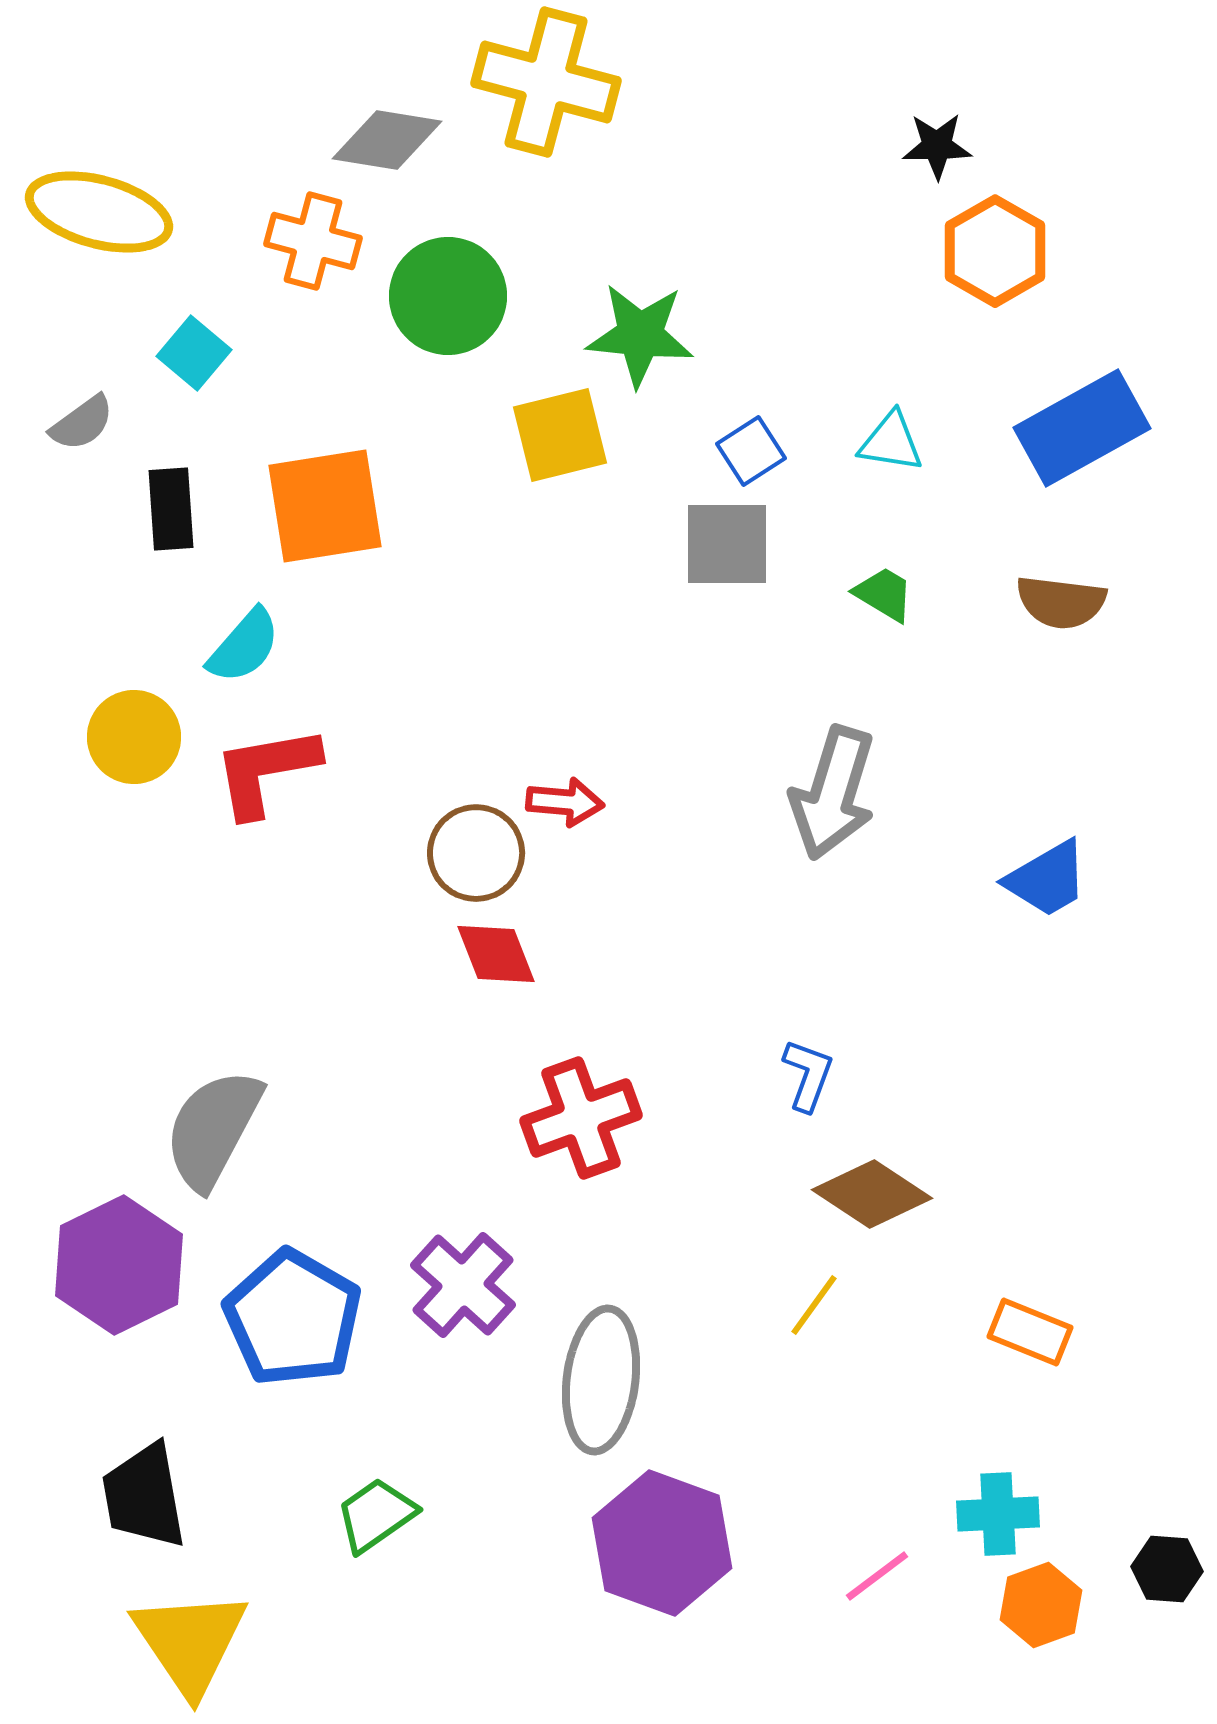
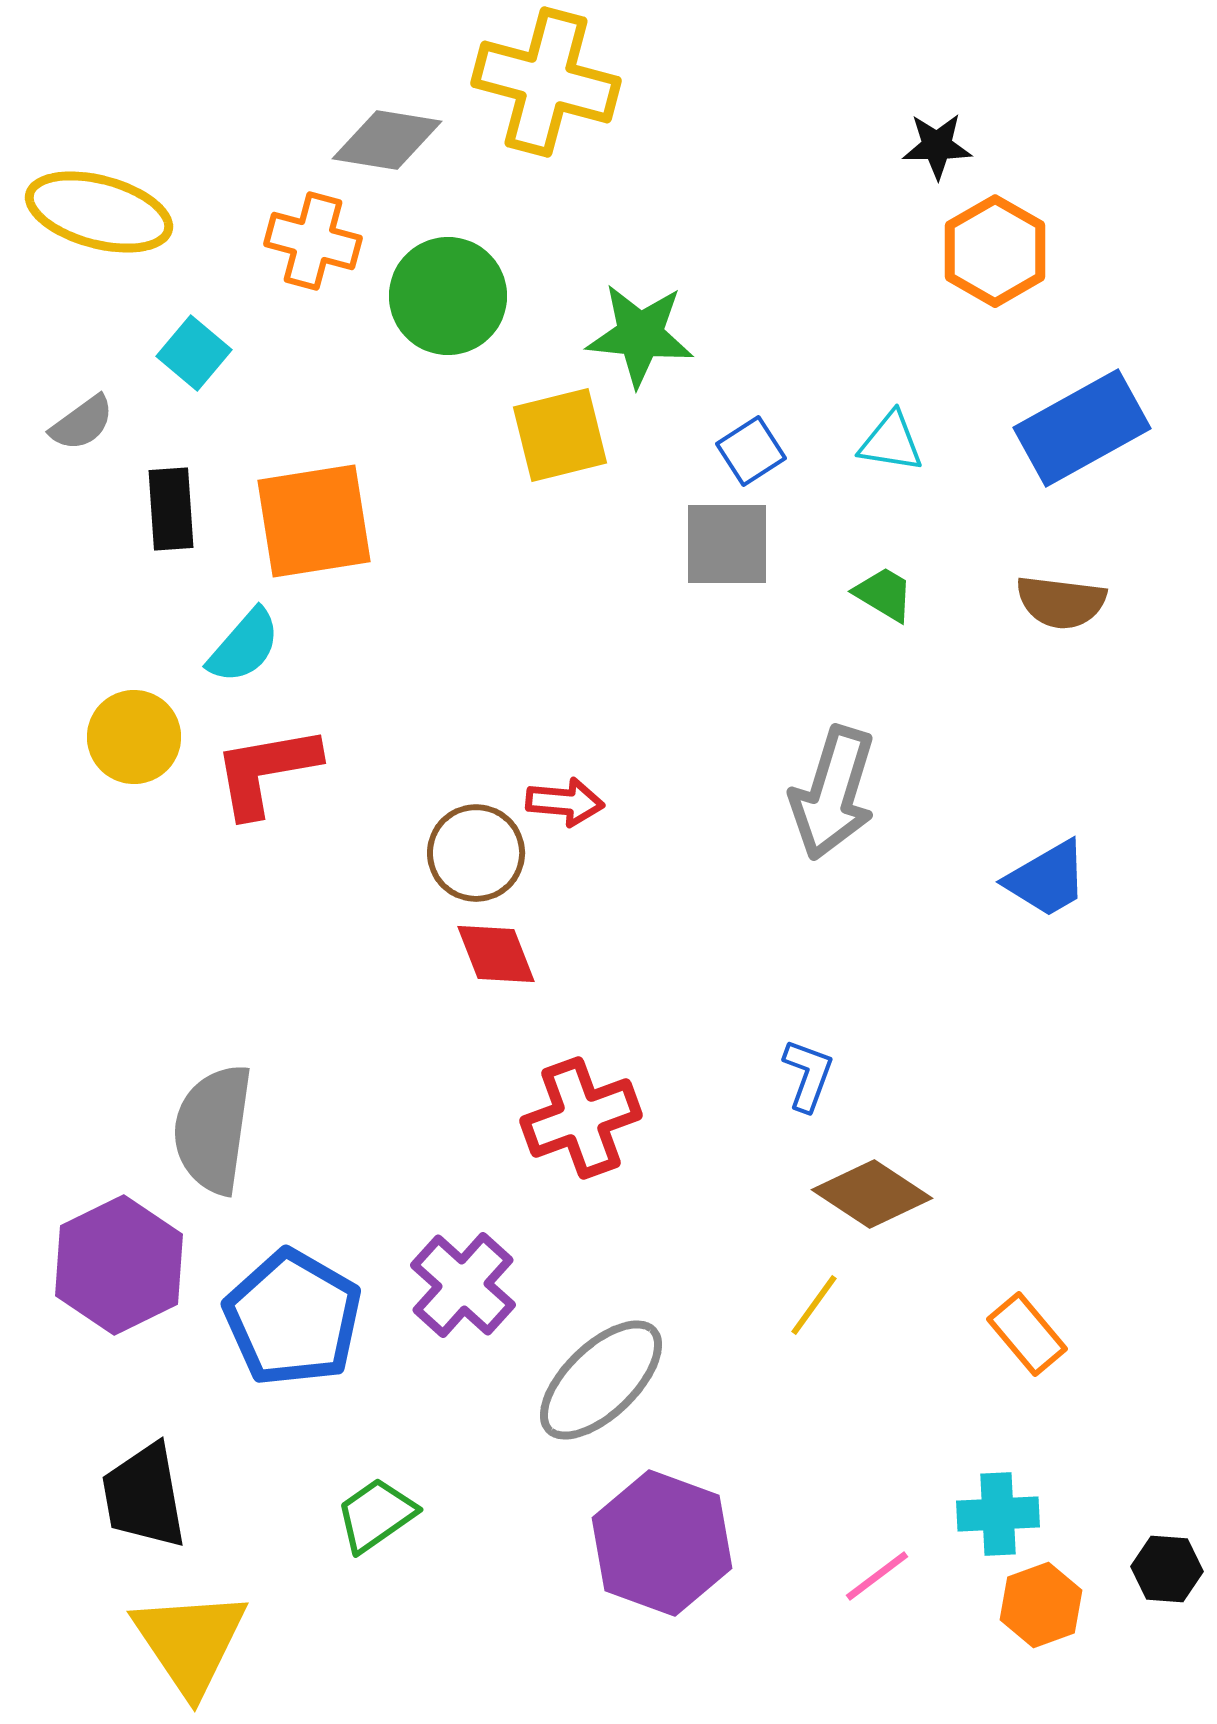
orange square at (325, 506): moved 11 px left, 15 px down
gray semicircle at (213, 1129): rotated 20 degrees counterclockwise
orange rectangle at (1030, 1332): moved 3 px left, 2 px down; rotated 28 degrees clockwise
gray ellipse at (601, 1380): rotated 39 degrees clockwise
